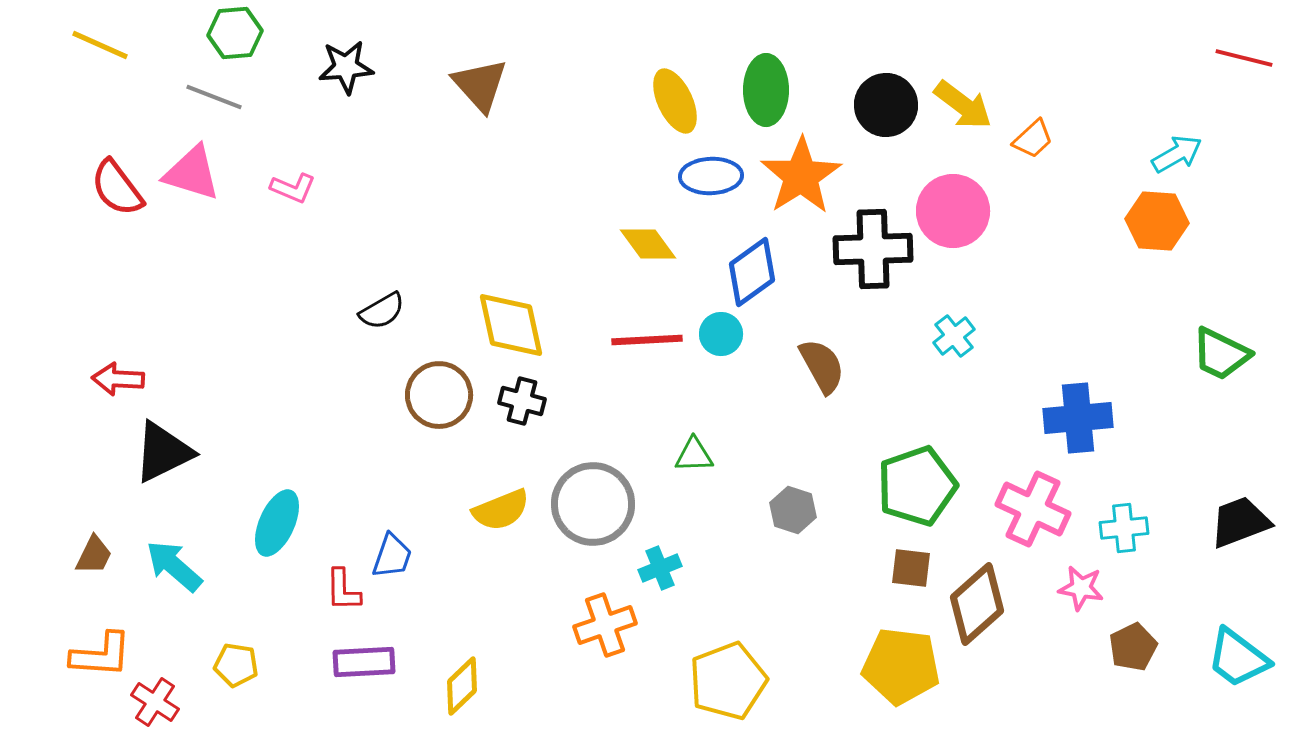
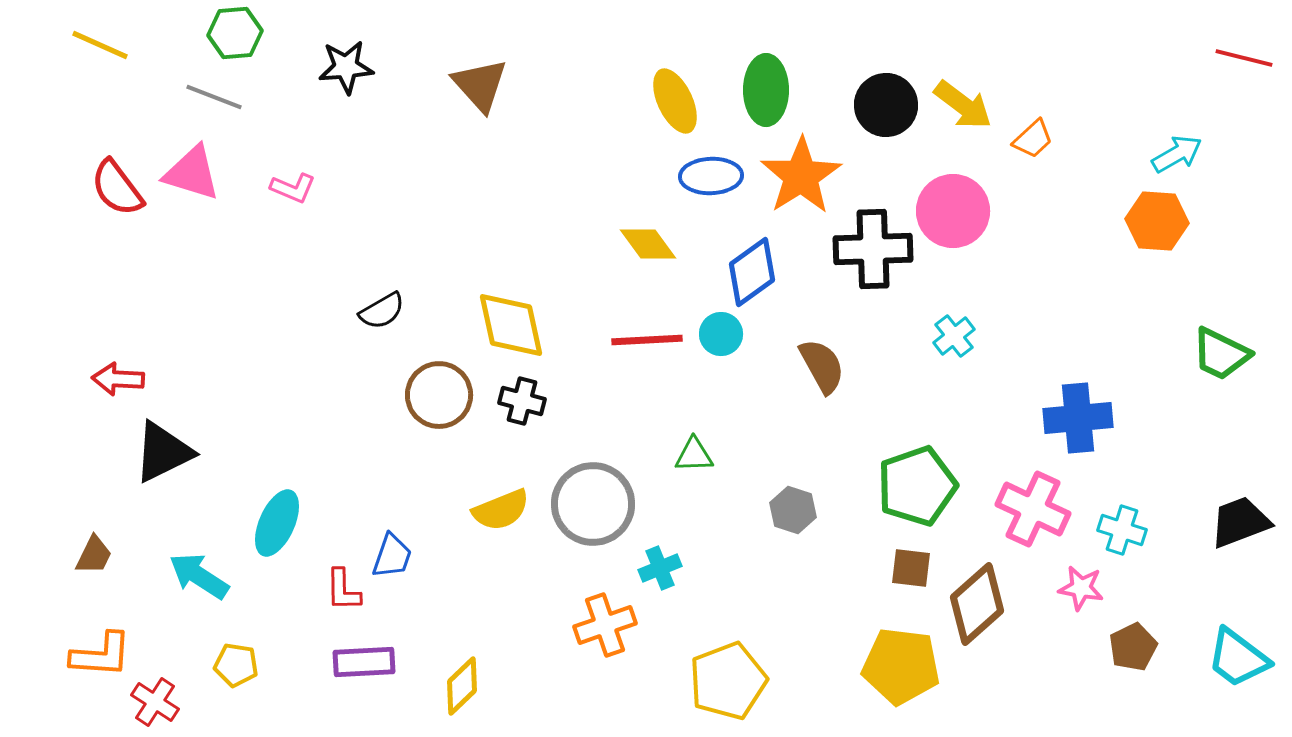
cyan cross at (1124, 528): moved 2 px left, 2 px down; rotated 24 degrees clockwise
cyan arrow at (174, 566): moved 25 px right, 10 px down; rotated 8 degrees counterclockwise
